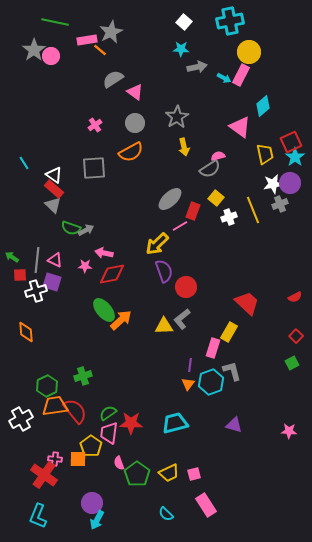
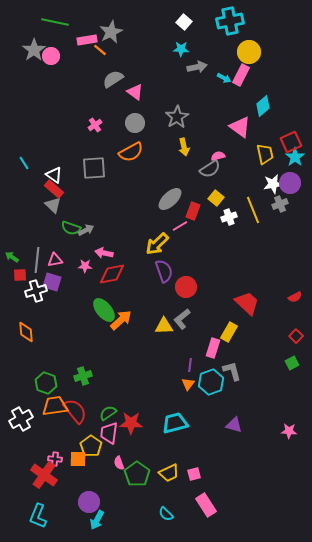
pink triangle at (55, 260): rotated 35 degrees counterclockwise
green hexagon at (47, 386): moved 1 px left, 3 px up; rotated 15 degrees counterclockwise
purple circle at (92, 503): moved 3 px left, 1 px up
